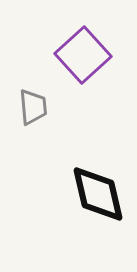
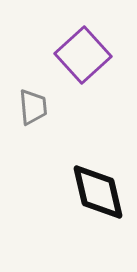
black diamond: moved 2 px up
